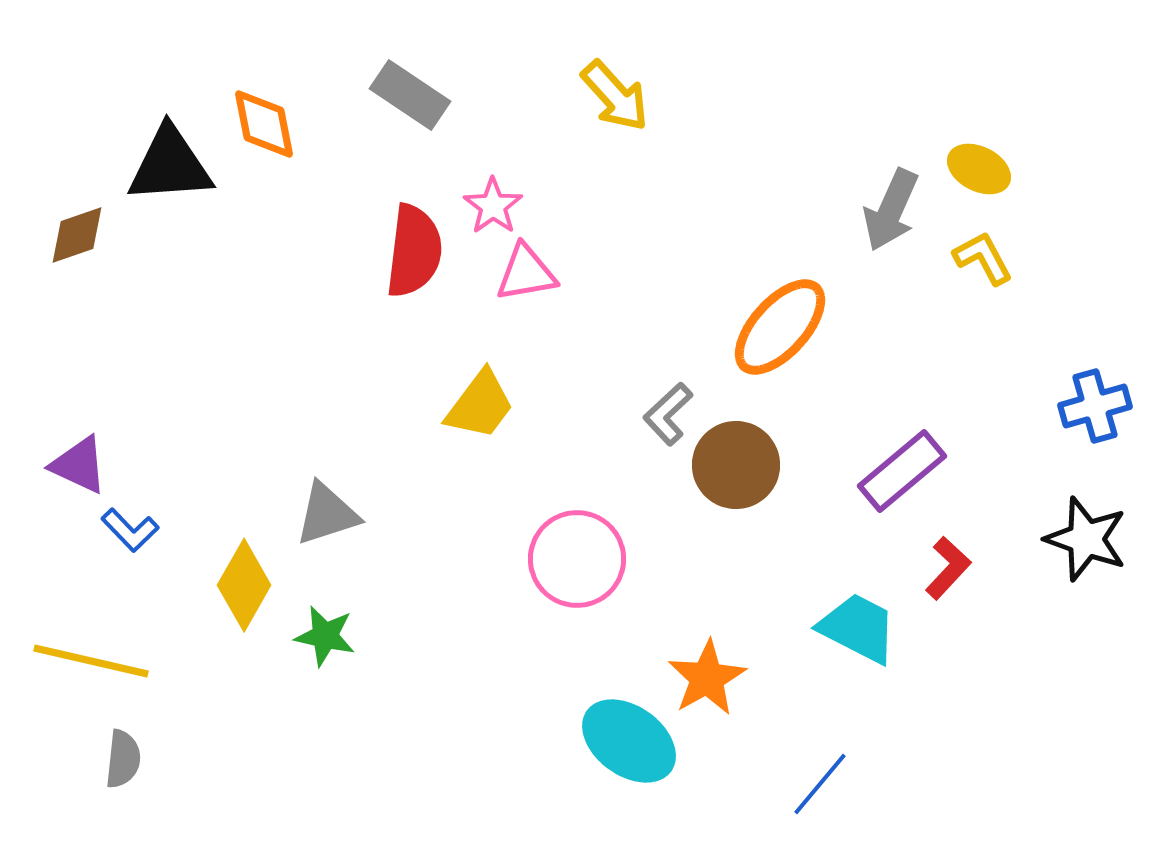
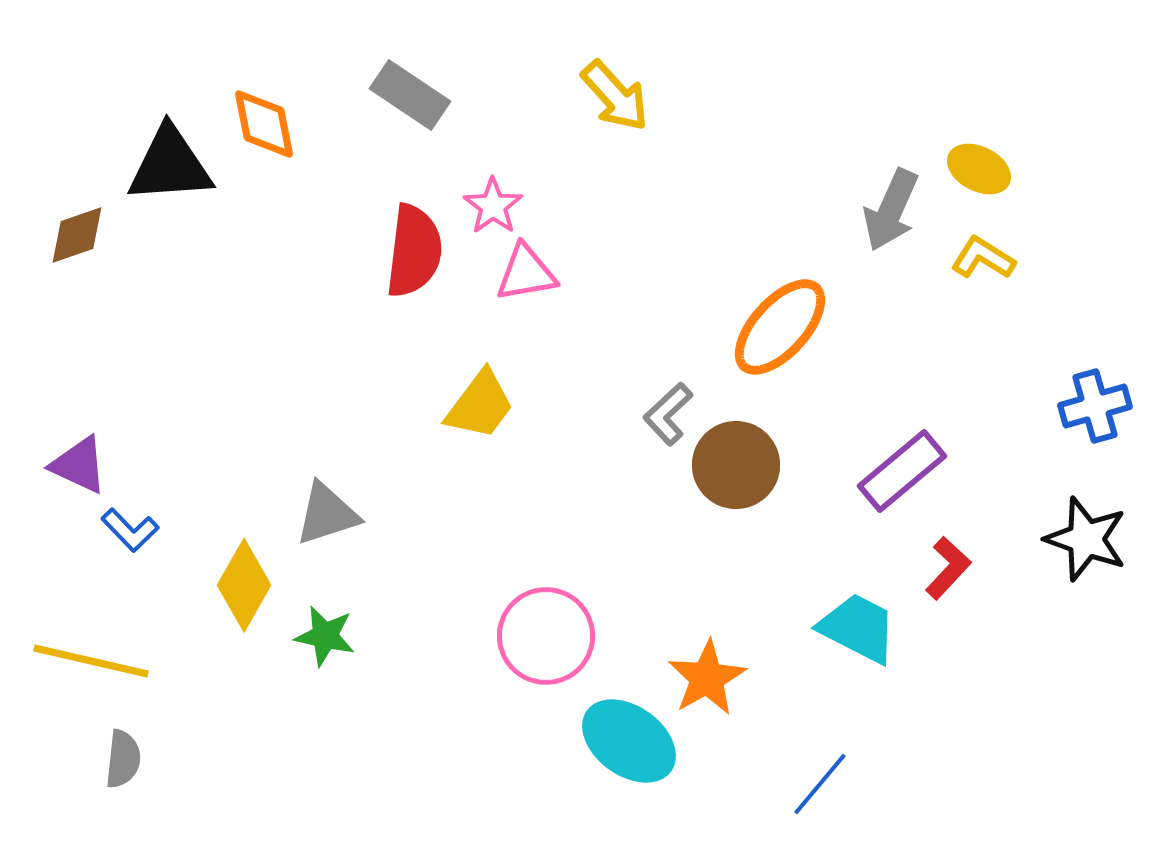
yellow L-shape: rotated 30 degrees counterclockwise
pink circle: moved 31 px left, 77 px down
